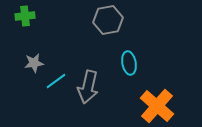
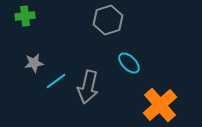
gray hexagon: rotated 8 degrees counterclockwise
cyan ellipse: rotated 35 degrees counterclockwise
orange cross: moved 3 px right, 1 px up; rotated 8 degrees clockwise
